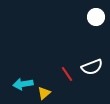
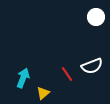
white semicircle: moved 1 px up
cyan arrow: moved 6 px up; rotated 120 degrees clockwise
yellow triangle: moved 1 px left
